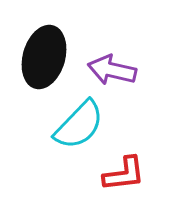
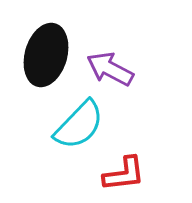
black ellipse: moved 2 px right, 2 px up
purple arrow: moved 2 px left, 1 px up; rotated 15 degrees clockwise
